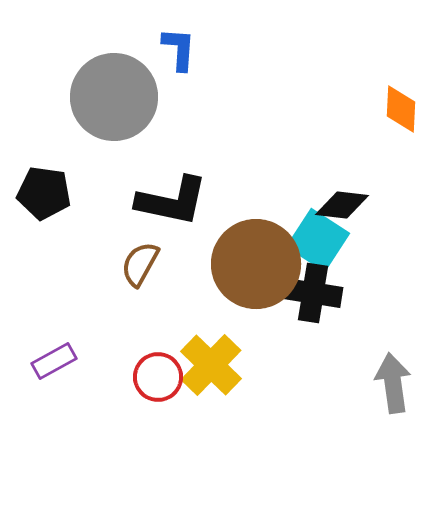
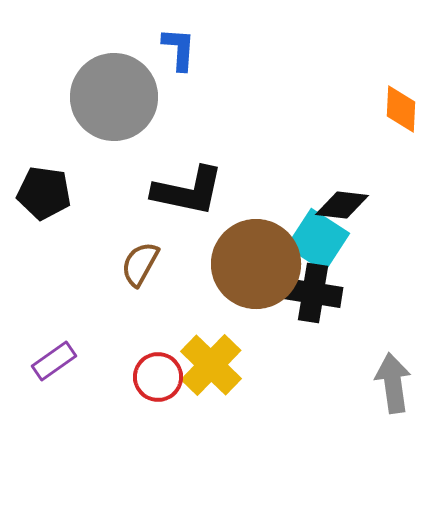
black L-shape: moved 16 px right, 10 px up
purple rectangle: rotated 6 degrees counterclockwise
